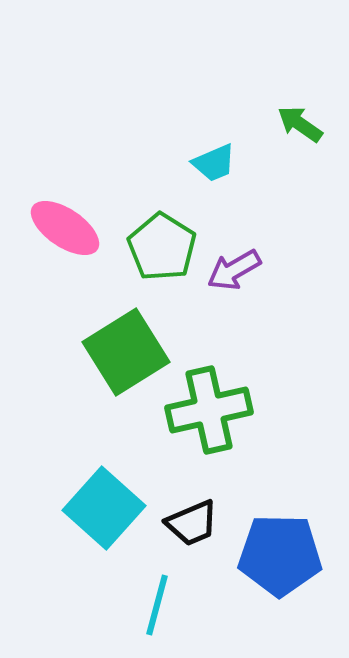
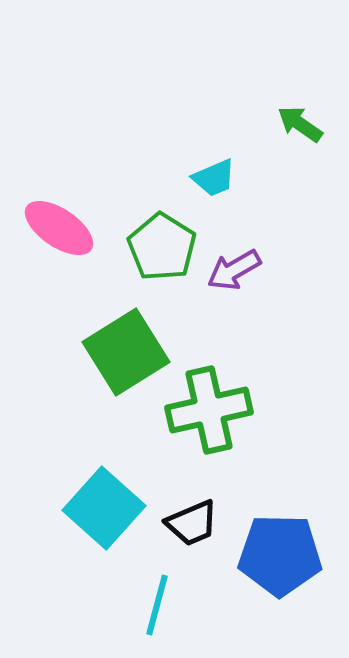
cyan trapezoid: moved 15 px down
pink ellipse: moved 6 px left
